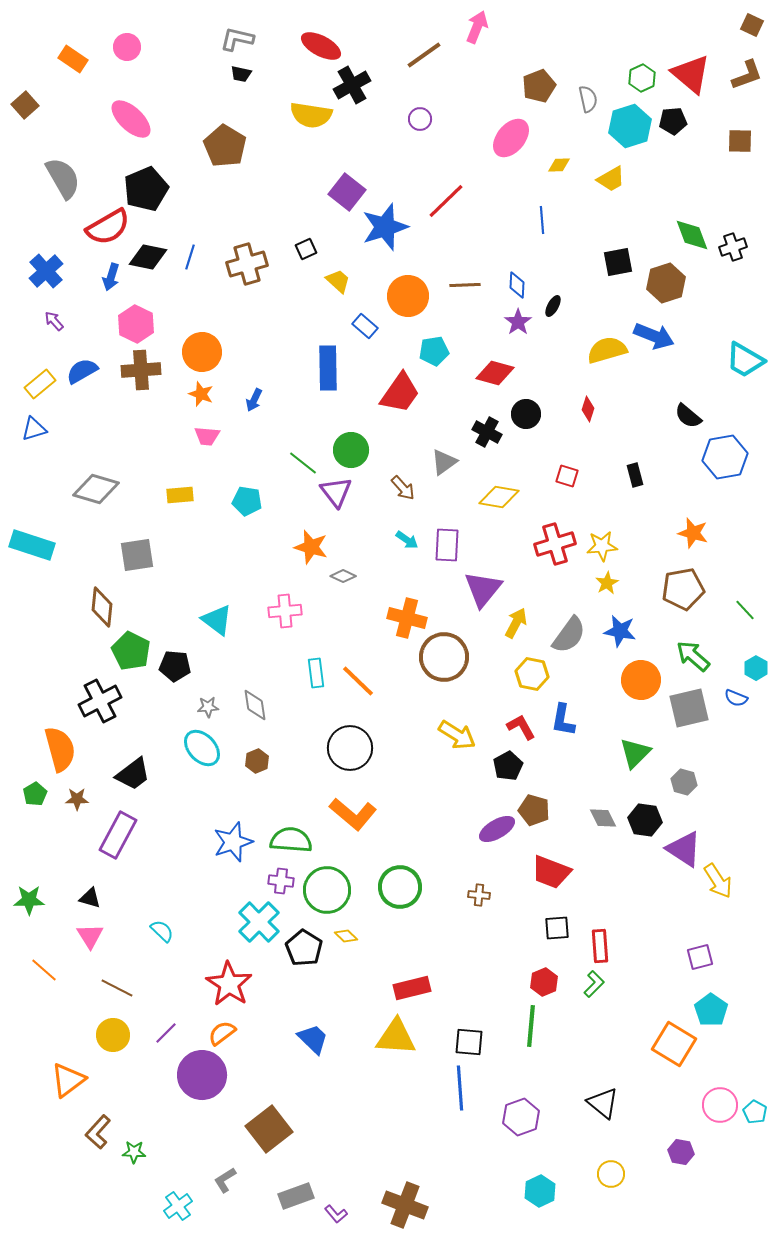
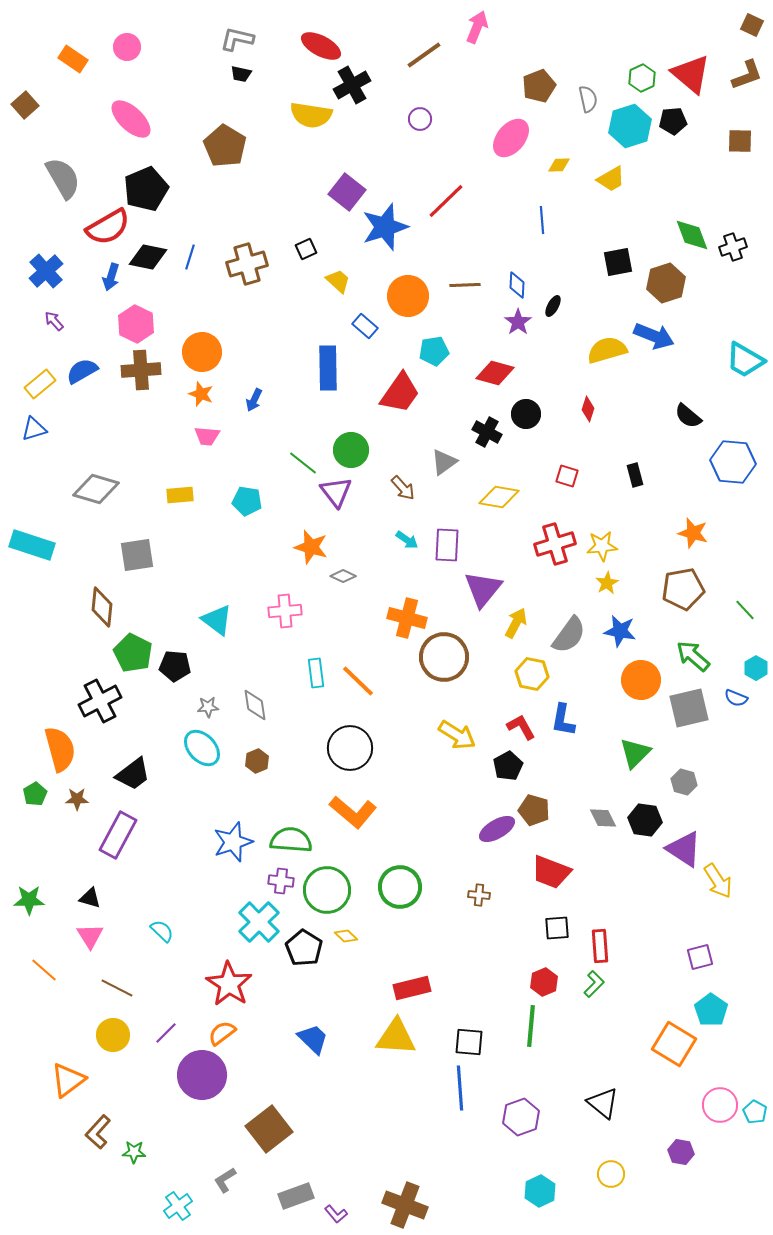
blue hexagon at (725, 457): moved 8 px right, 5 px down; rotated 15 degrees clockwise
green pentagon at (131, 651): moved 2 px right, 2 px down
orange L-shape at (353, 814): moved 2 px up
